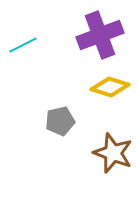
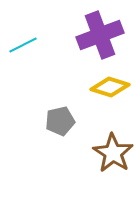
brown star: rotated 12 degrees clockwise
